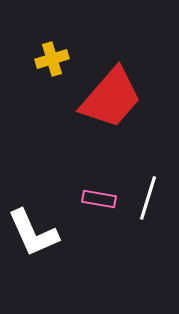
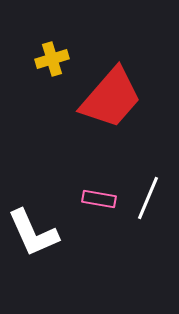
white line: rotated 6 degrees clockwise
